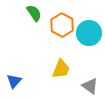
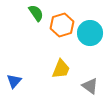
green semicircle: moved 2 px right
orange hexagon: rotated 15 degrees clockwise
cyan circle: moved 1 px right
